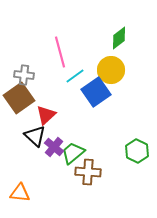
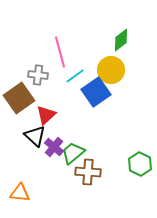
green diamond: moved 2 px right, 2 px down
gray cross: moved 14 px right
green hexagon: moved 3 px right, 13 px down
